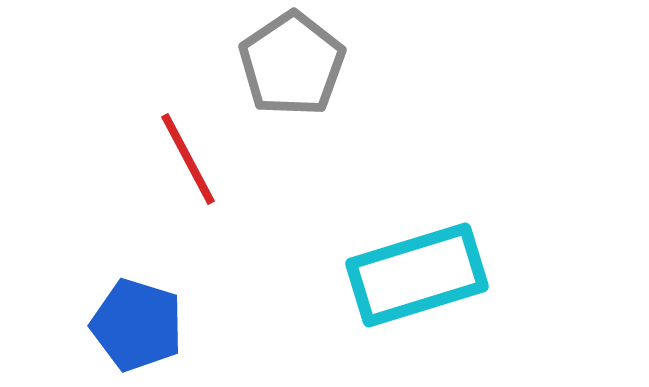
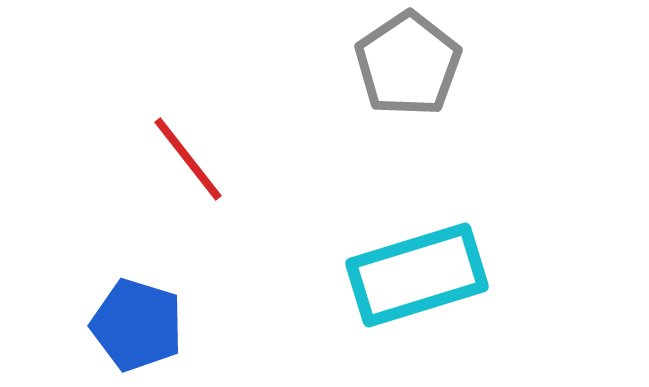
gray pentagon: moved 116 px right
red line: rotated 10 degrees counterclockwise
